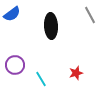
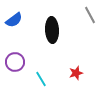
blue semicircle: moved 2 px right, 6 px down
black ellipse: moved 1 px right, 4 px down
purple circle: moved 3 px up
